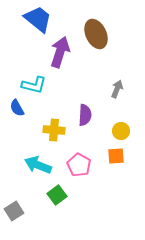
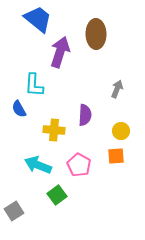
brown ellipse: rotated 24 degrees clockwise
cyan L-shape: rotated 80 degrees clockwise
blue semicircle: moved 2 px right, 1 px down
